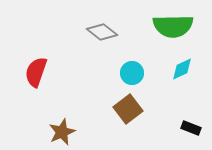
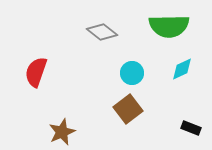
green semicircle: moved 4 px left
